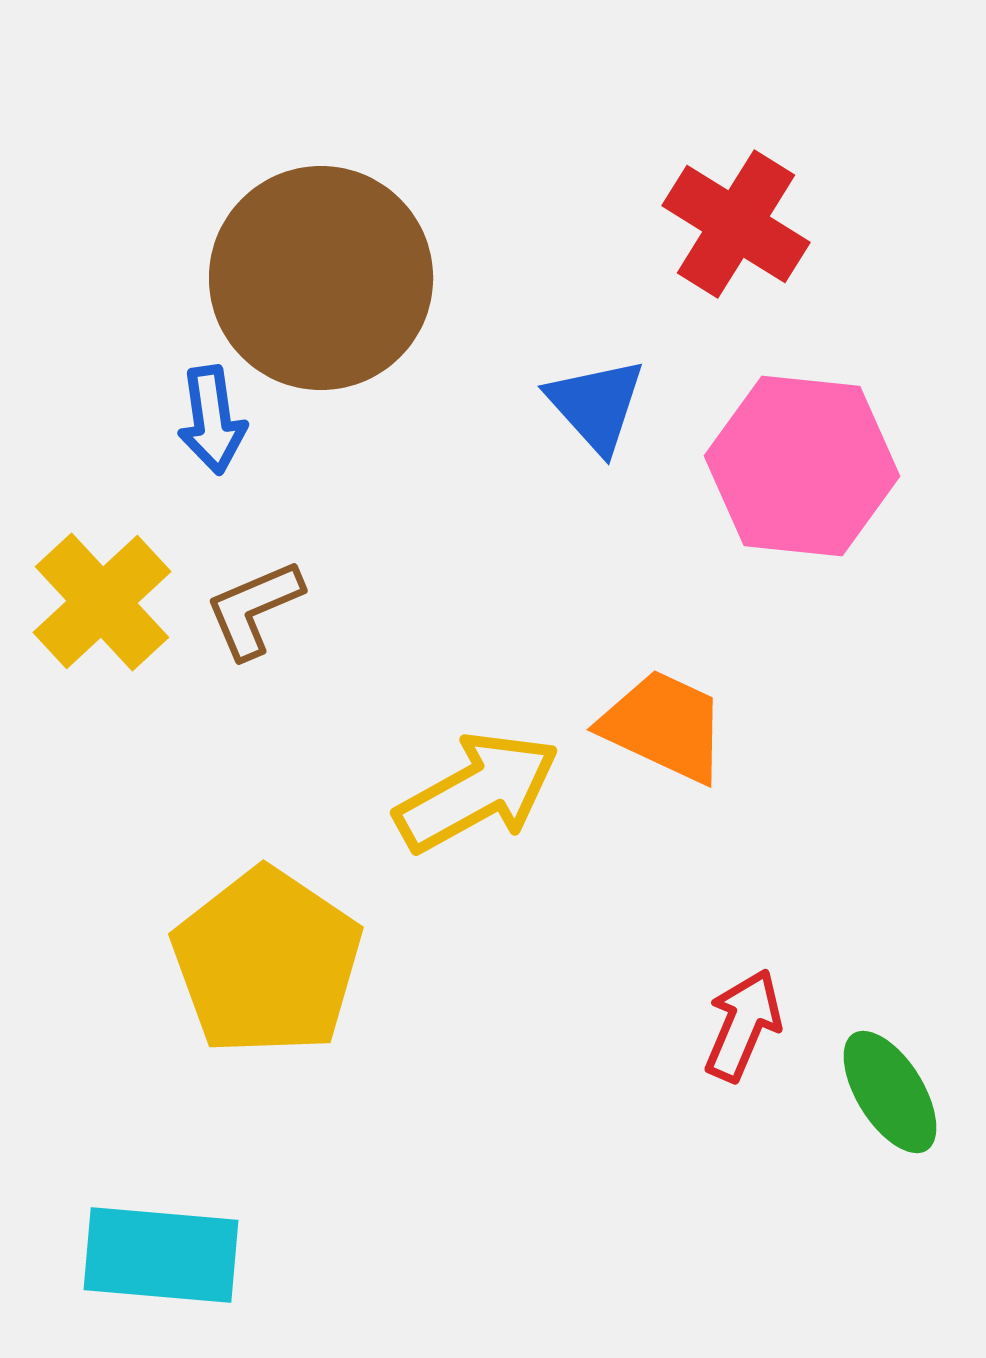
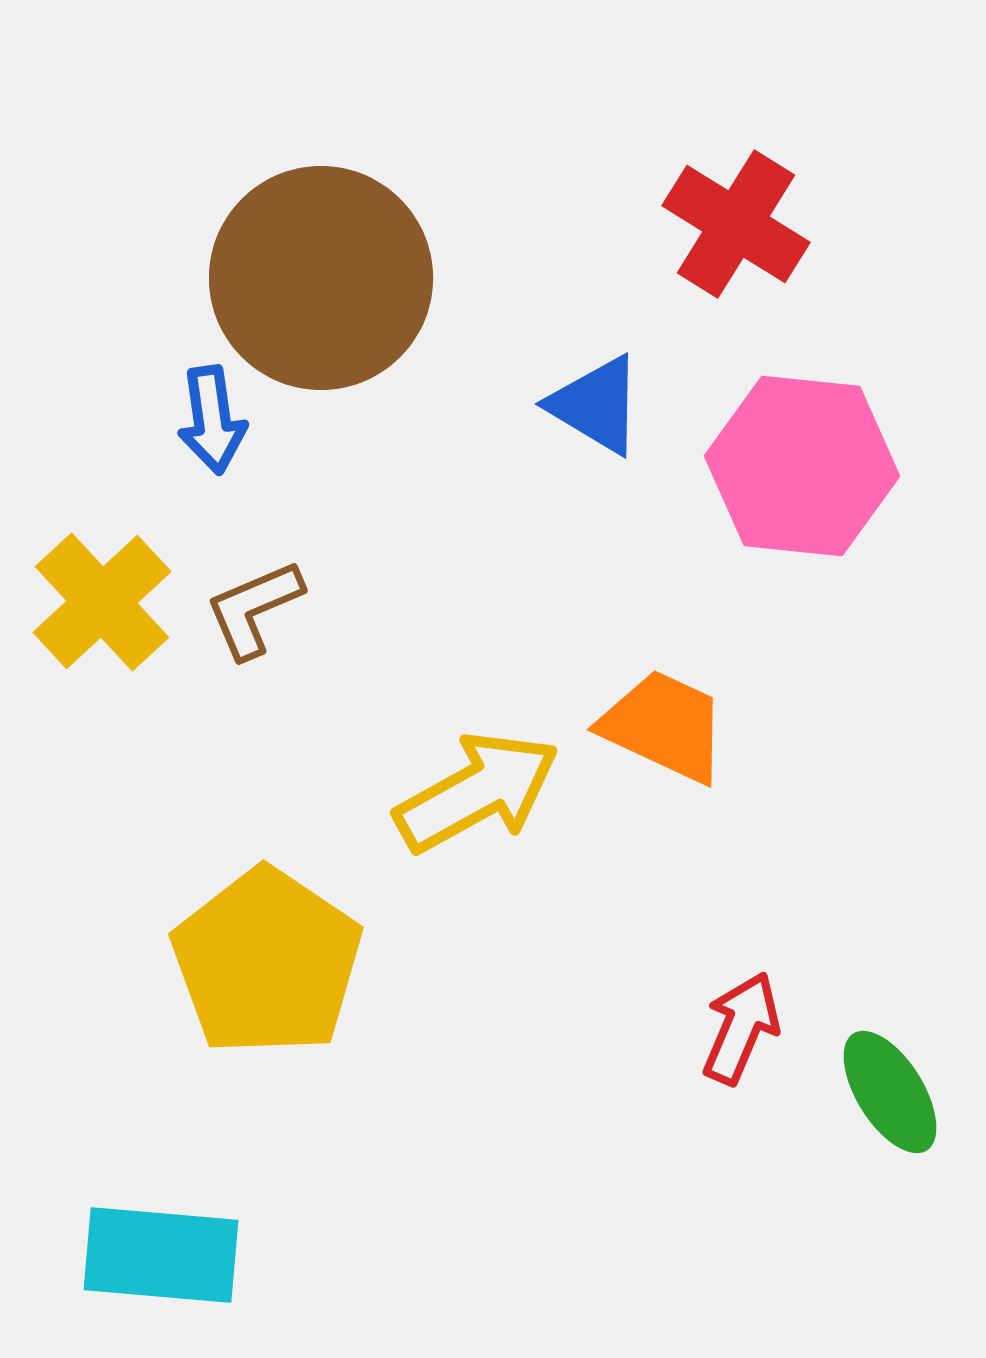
blue triangle: rotated 17 degrees counterclockwise
red arrow: moved 2 px left, 3 px down
